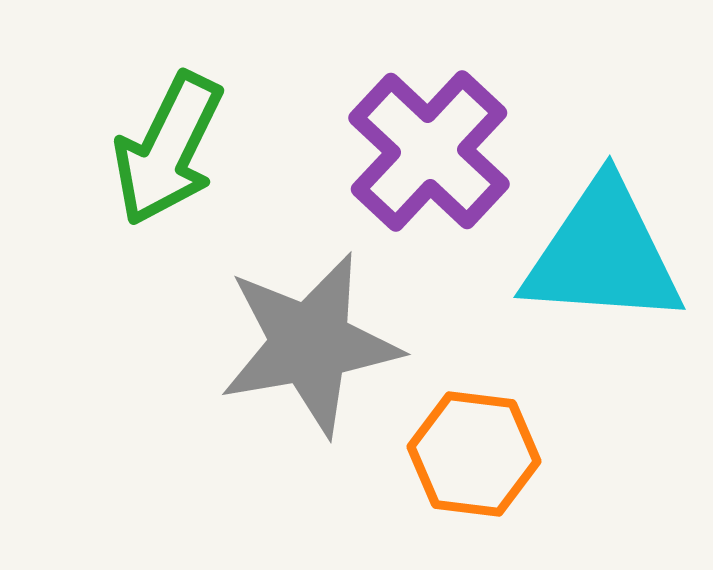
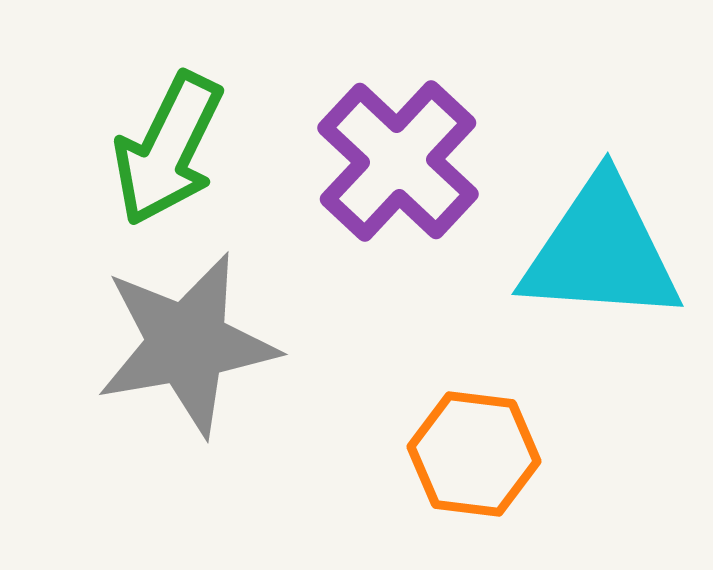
purple cross: moved 31 px left, 10 px down
cyan triangle: moved 2 px left, 3 px up
gray star: moved 123 px left
